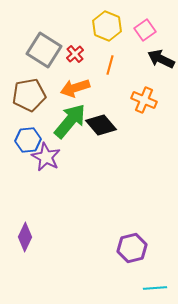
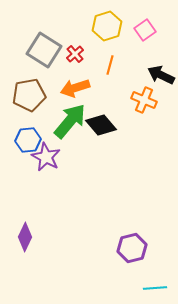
yellow hexagon: rotated 20 degrees clockwise
black arrow: moved 16 px down
